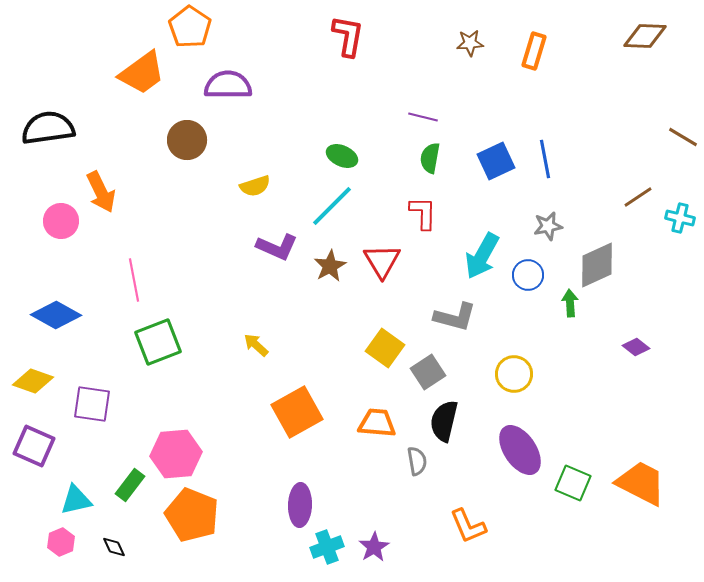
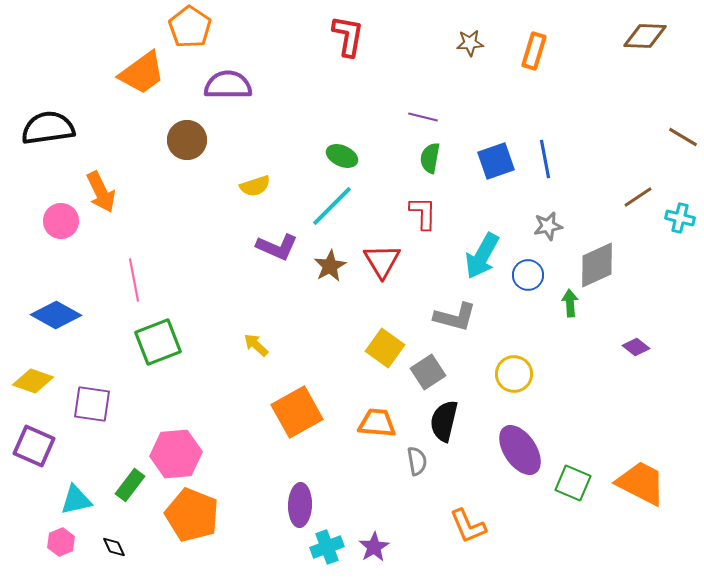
blue square at (496, 161): rotated 6 degrees clockwise
